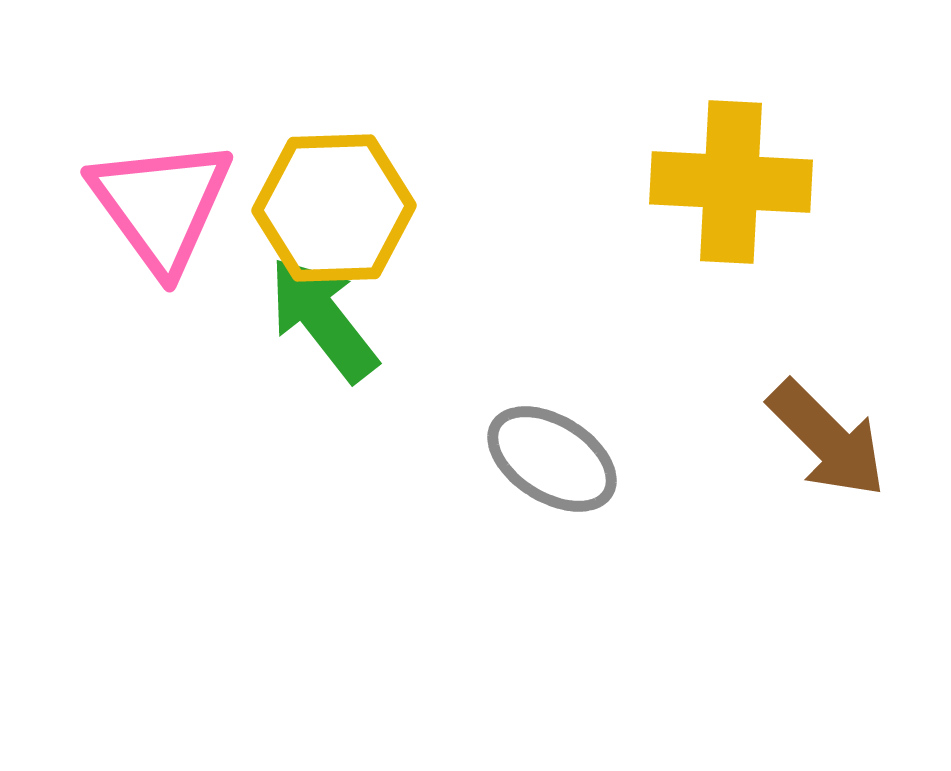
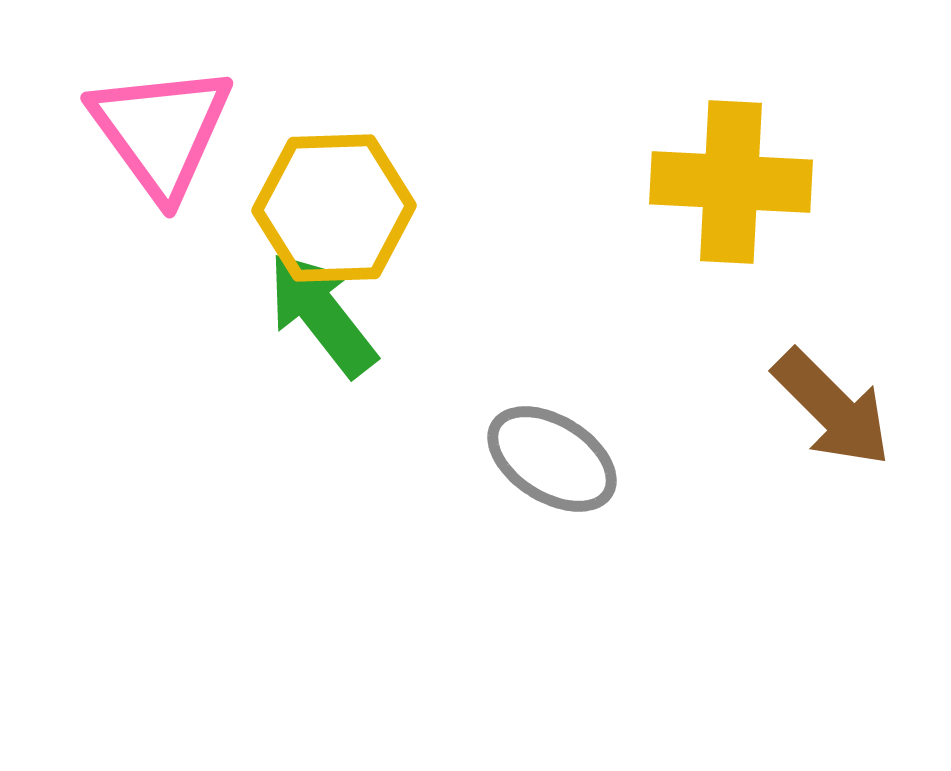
pink triangle: moved 74 px up
green arrow: moved 1 px left, 5 px up
brown arrow: moved 5 px right, 31 px up
